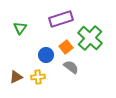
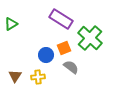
purple rectangle: rotated 50 degrees clockwise
green triangle: moved 9 px left, 4 px up; rotated 24 degrees clockwise
orange square: moved 2 px left, 1 px down; rotated 16 degrees clockwise
brown triangle: moved 1 px left, 1 px up; rotated 32 degrees counterclockwise
